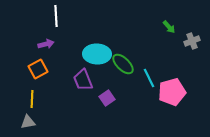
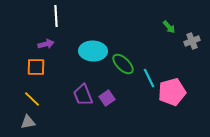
cyan ellipse: moved 4 px left, 3 px up
orange square: moved 2 px left, 2 px up; rotated 30 degrees clockwise
purple trapezoid: moved 15 px down
yellow line: rotated 48 degrees counterclockwise
